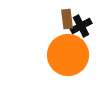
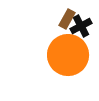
brown rectangle: rotated 36 degrees clockwise
